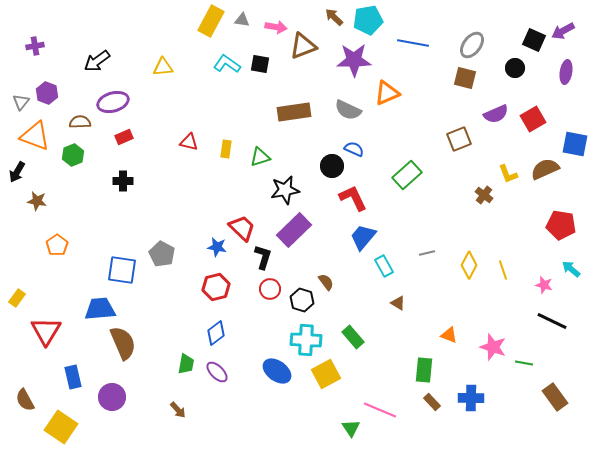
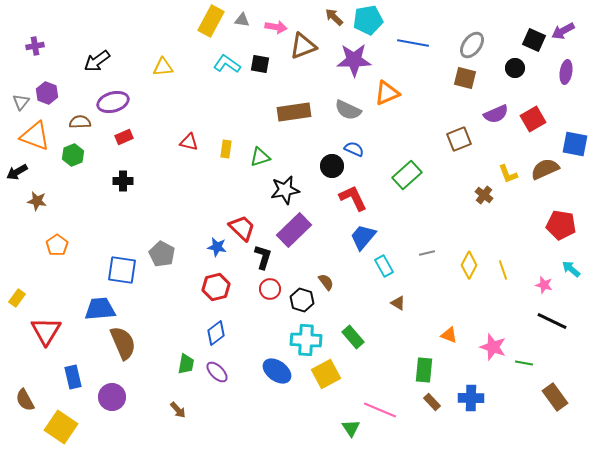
black arrow at (17, 172): rotated 30 degrees clockwise
